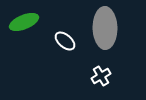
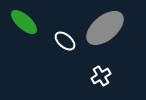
green ellipse: rotated 64 degrees clockwise
gray ellipse: rotated 51 degrees clockwise
